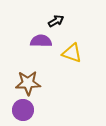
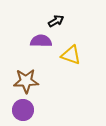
yellow triangle: moved 1 px left, 2 px down
brown star: moved 2 px left, 2 px up
